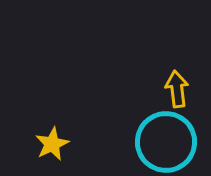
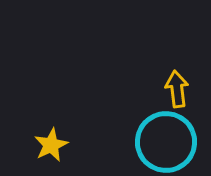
yellow star: moved 1 px left, 1 px down
